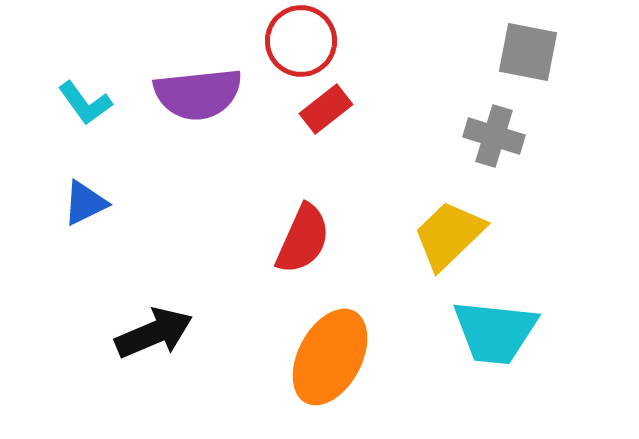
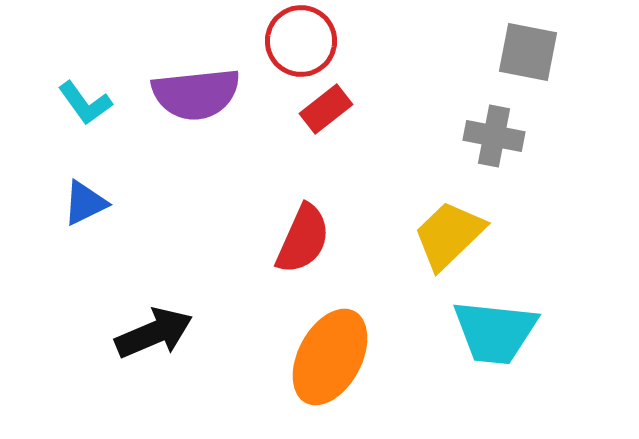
purple semicircle: moved 2 px left
gray cross: rotated 6 degrees counterclockwise
